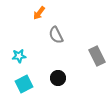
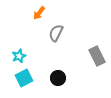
gray semicircle: moved 2 px up; rotated 54 degrees clockwise
cyan star: rotated 16 degrees counterclockwise
cyan square: moved 6 px up
